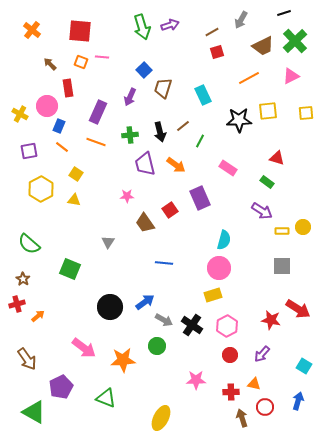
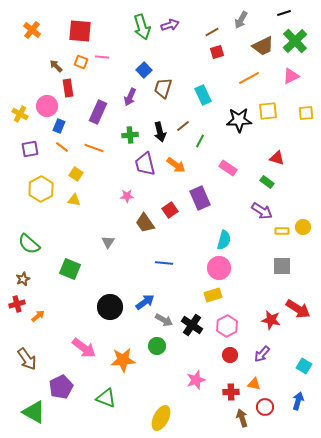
brown arrow at (50, 64): moved 6 px right, 2 px down
orange line at (96, 142): moved 2 px left, 6 px down
purple square at (29, 151): moved 1 px right, 2 px up
brown star at (23, 279): rotated 16 degrees clockwise
pink star at (196, 380): rotated 18 degrees counterclockwise
